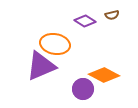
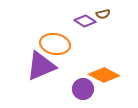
brown semicircle: moved 9 px left, 1 px up
